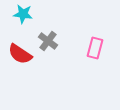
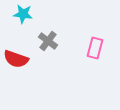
red semicircle: moved 4 px left, 5 px down; rotated 15 degrees counterclockwise
